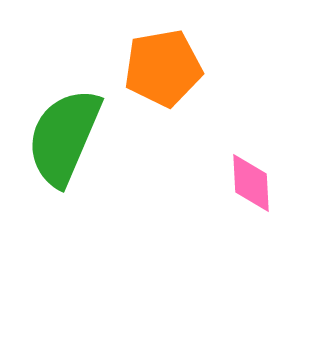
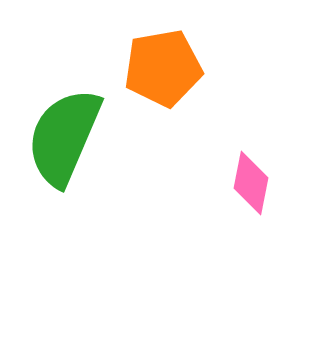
pink diamond: rotated 14 degrees clockwise
